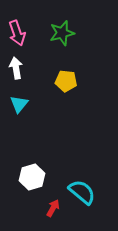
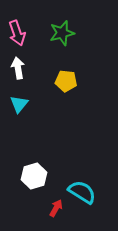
white arrow: moved 2 px right
white hexagon: moved 2 px right, 1 px up
cyan semicircle: rotated 8 degrees counterclockwise
red arrow: moved 3 px right
